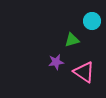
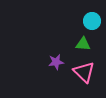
green triangle: moved 11 px right, 4 px down; rotated 21 degrees clockwise
pink triangle: rotated 10 degrees clockwise
